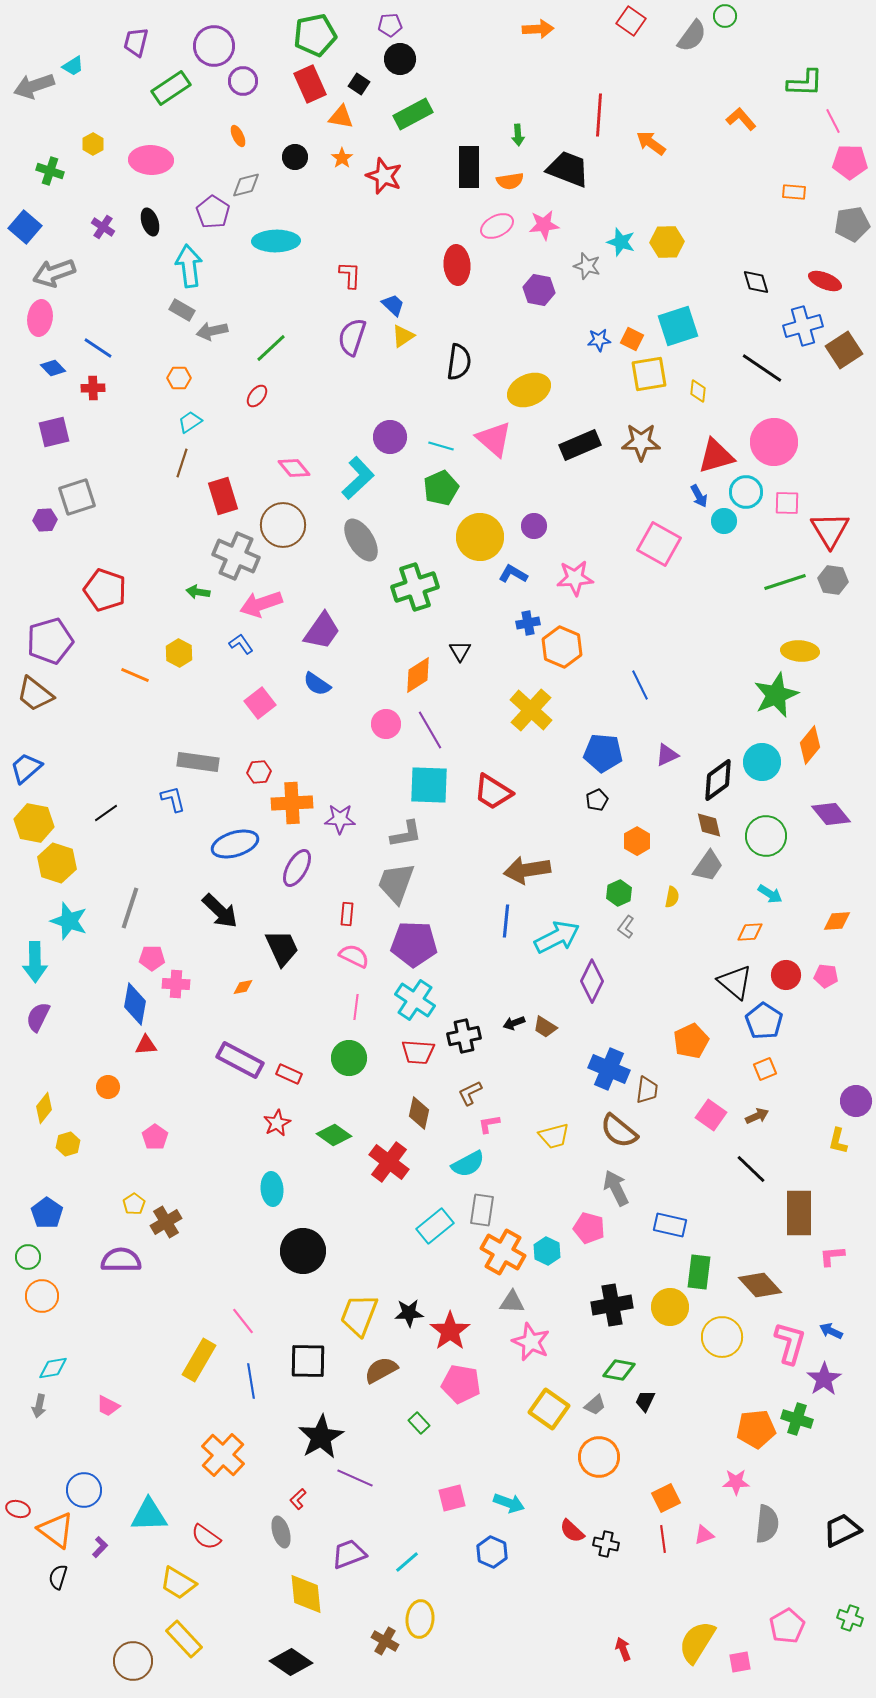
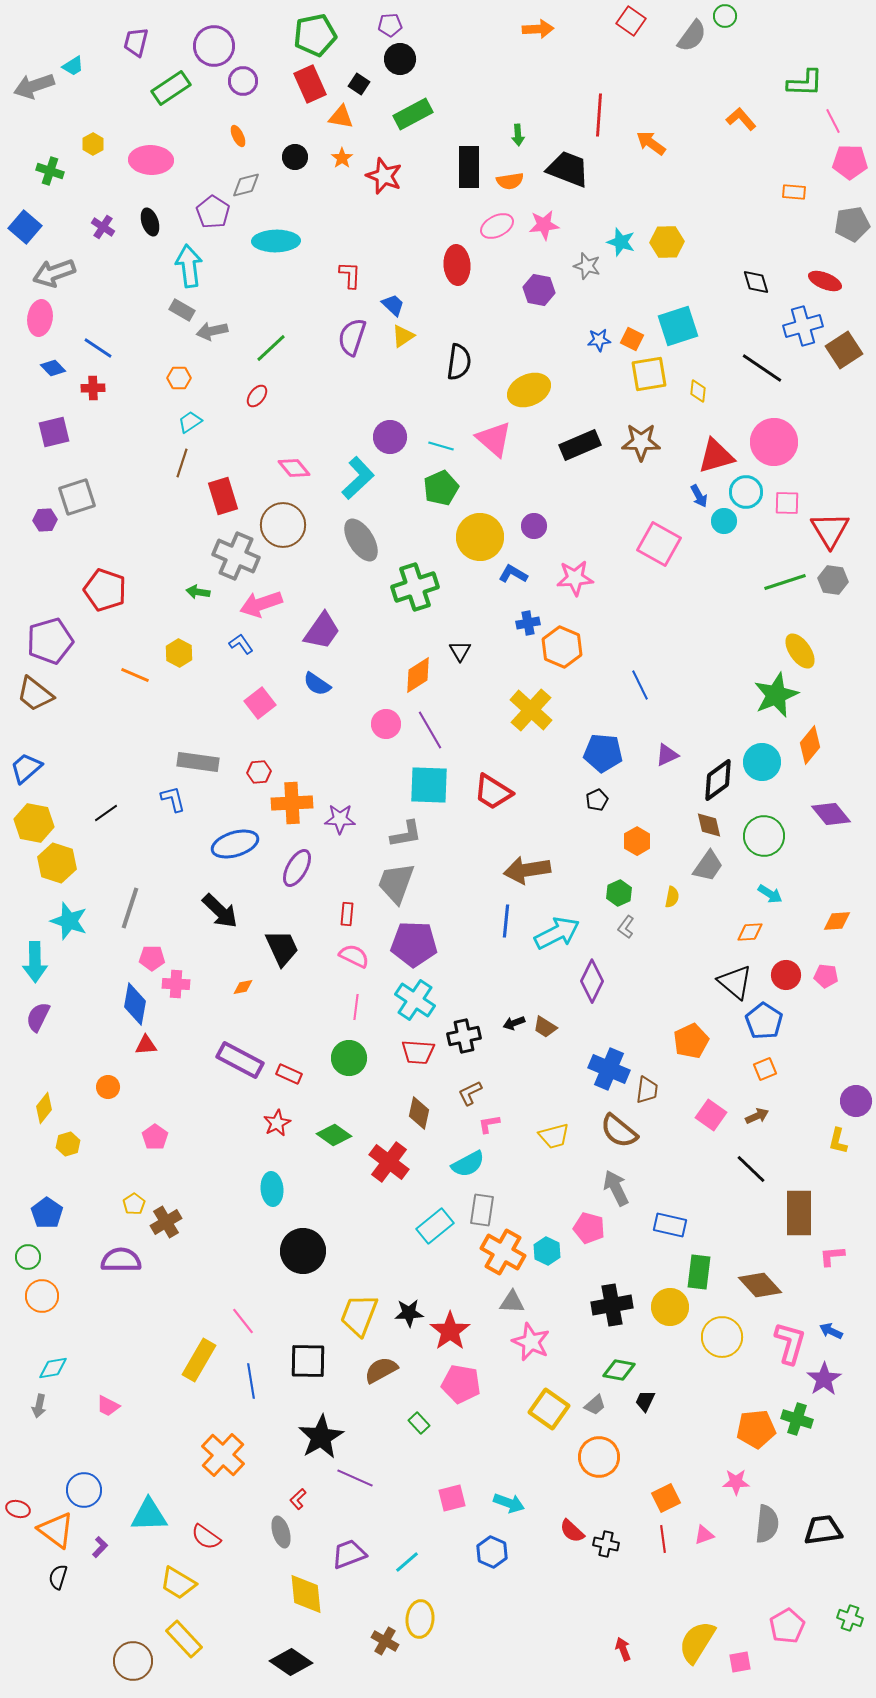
yellow ellipse at (800, 651): rotated 51 degrees clockwise
green circle at (766, 836): moved 2 px left
cyan arrow at (557, 937): moved 4 px up
black trapezoid at (842, 1530): moved 19 px left; rotated 18 degrees clockwise
